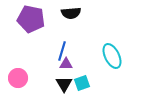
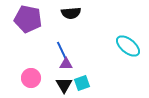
purple pentagon: moved 3 px left
blue line: rotated 42 degrees counterclockwise
cyan ellipse: moved 16 px right, 10 px up; rotated 25 degrees counterclockwise
pink circle: moved 13 px right
black triangle: moved 1 px down
